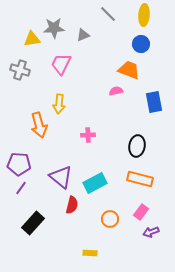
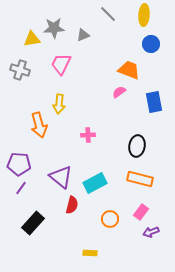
blue circle: moved 10 px right
pink semicircle: moved 3 px right, 1 px down; rotated 24 degrees counterclockwise
